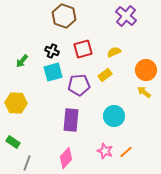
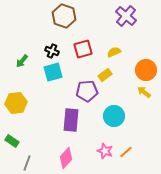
purple pentagon: moved 8 px right, 6 px down
yellow hexagon: rotated 10 degrees counterclockwise
green rectangle: moved 1 px left, 1 px up
